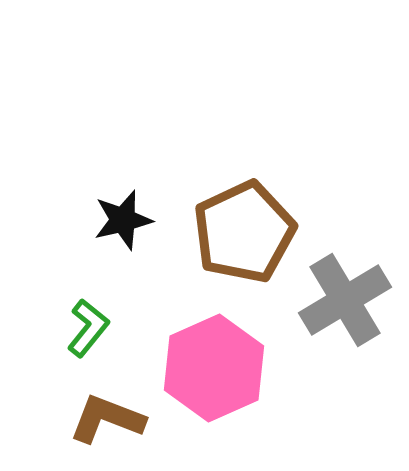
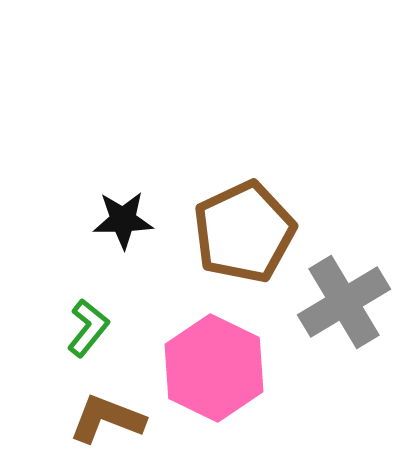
black star: rotated 12 degrees clockwise
gray cross: moved 1 px left, 2 px down
pink hexagon: rotated 10 degrees counterclockwise
